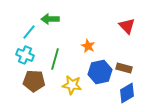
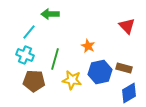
green arrow: moved 5 px up
yellow star: moved 5 px up
blue diamond: moved 2 px right
